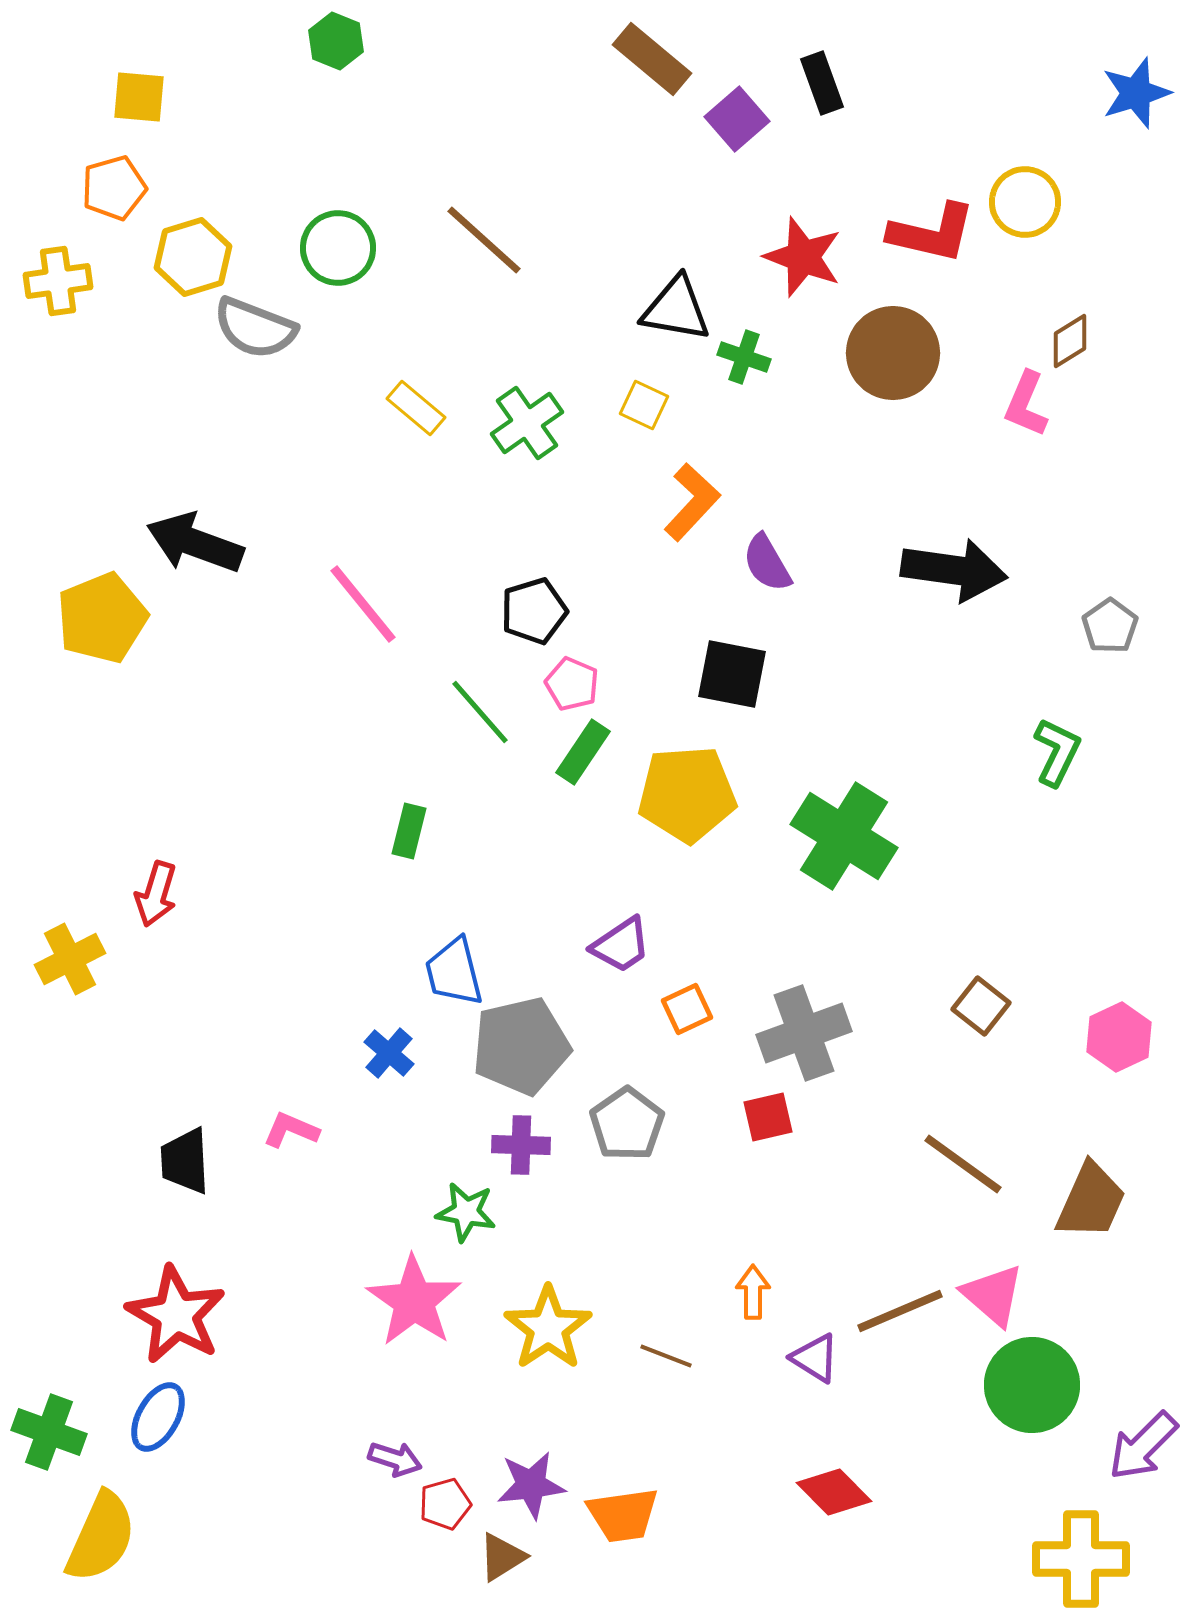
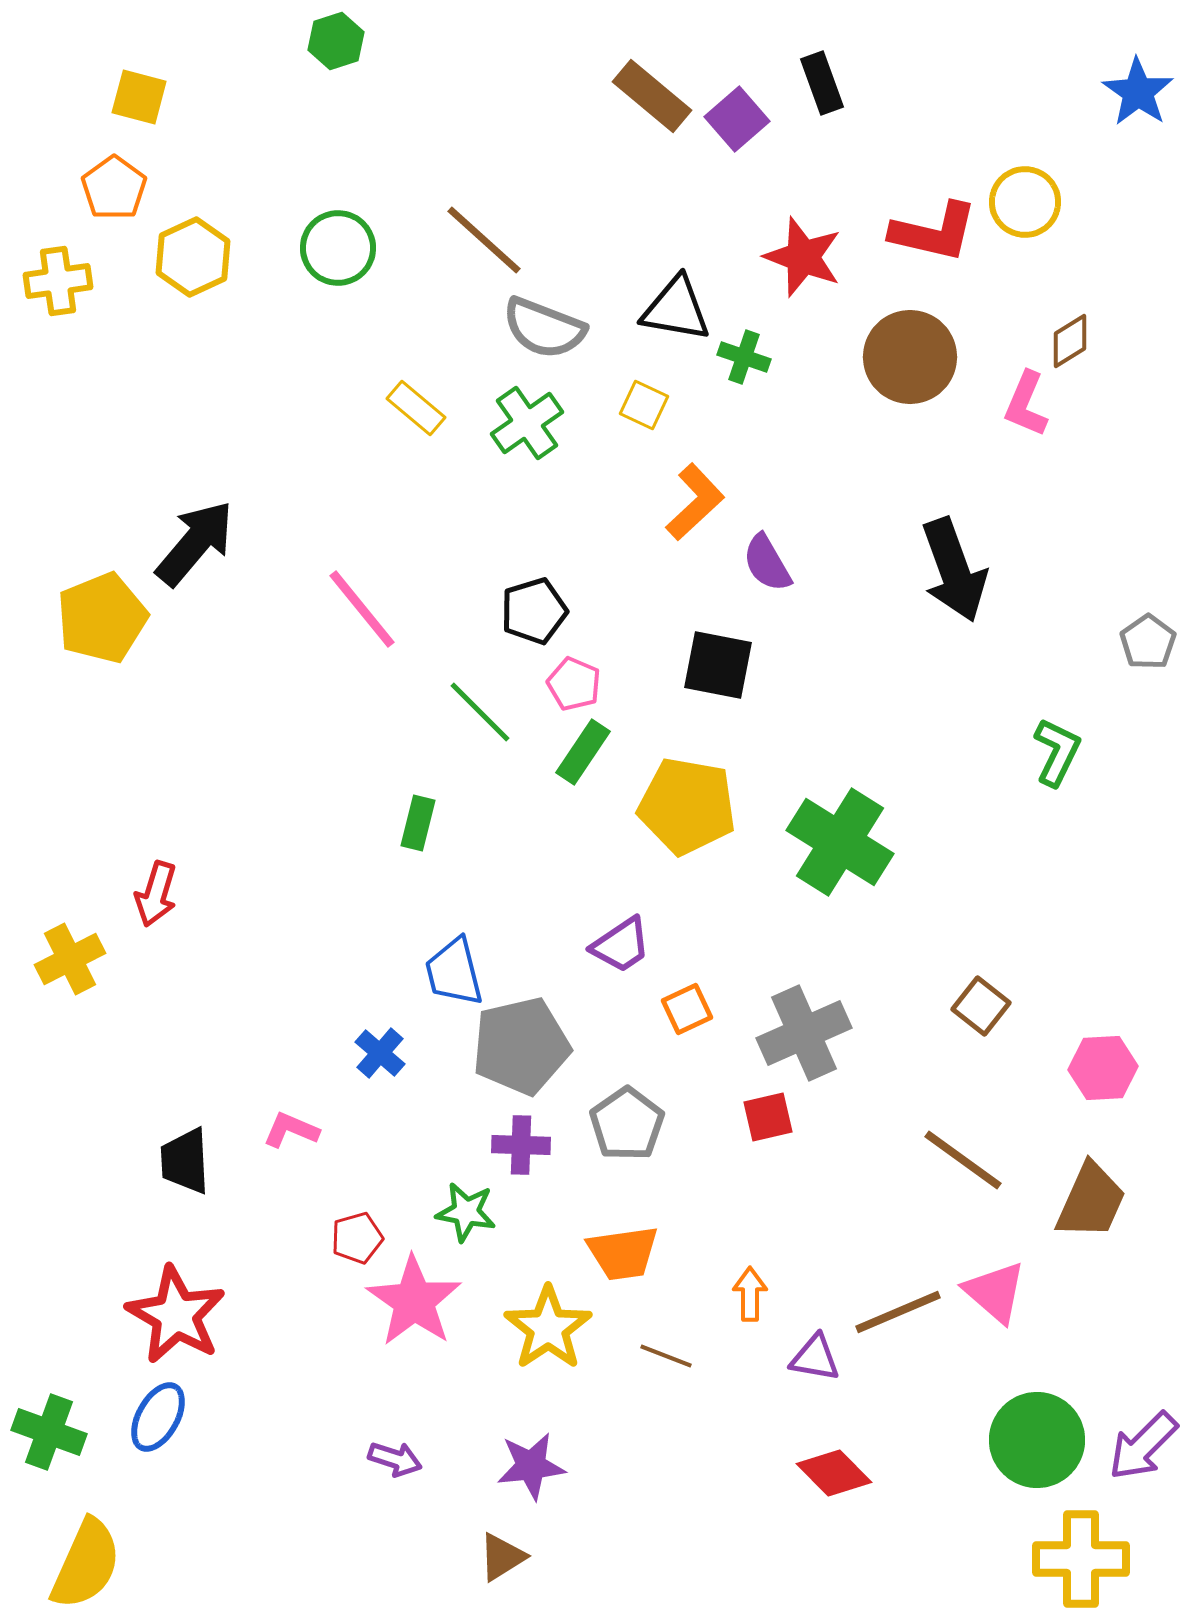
green hexagon at (336, 41): rotated 20 degrees clockwise
brown rectangle at (652, 59): moved 37 px down
blue star at (1136, 93): moved 2 px right, 1 px up; rotated 20 degrees counterclockwise
yellow square at (139, 97): rotated 10 degrees clockwise
orange pentagon at (114, 188): rotated 20 degrees counterclockwise
red L-shape at (932, 233): moved 2 px right, 1 px up
yellow hexagon at (193, 257): rotated 8 degrees counterclockwise
gray semicircle at (255, 328): moved 289 px right
brown circle at (893, 353): moved 17 px right, 4 px down
orange L-shape at (692, 502): moved 3 px right; rotated 4 degrees clockwise
black arrow at (195, 543): rotated 110 degrees clockwise
black arrow at (954, 570): rotated 62 degrees clockwise
pink line at (363, 604): moved 1 px left, 5 px down
gray pentagon at (1110, 626): moved 38 px right, 16 px down
black square at (732, 674): moved 14 px left, 9 px up
pink pentagon at (572, 684): moved 2 px right
green line at (480, 712): rotated 4 degrees counterclockwise
yellow pentagon at (687, 794): moved 12 px down; rotated 14 degrees clockwise
green rectangle at (409, 831): moved 9 px right, 8 px up
green cross at (844, 836): moved 4 px left, 6 px down
gray cross at (804, 1033): rotated 4 degrees counterclockwise
pink hexagon at (1119, 1037): moved 16 px left, 31 px down; rotated 22 degrees clockwise
blue cross at (389, 1053): moved 9 px left
brown line at (963, 1164): moved 4 px up
orange arrow at (753, 1292): moved 3 px left, 2 px down
pink triangle at (993, 1295): moved 2 px right, 3 px up
brown line at (900, 1311): moved 2 px left, 1 px down
purple triangle at (815, 1358): rotated 22 degrees counterclockwise
green circle at (1032, 1385): moved 5 px right, 55 px down
purple star at (531, 1485): moved 19 px up
red diamond at (834, 1492): moved 19 px up
red pentagon at (445, 1504): moved 88 px left, 266 px up
orange trapezoid at (623, 1515): moved 262 px up
yellow semicircle at (101, 1537): moved 15 px left, 27 px down
